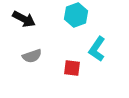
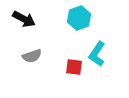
cyan hexagon: moved 3 px right, 3 px down
cyan L-shape: moved 5 px down
red square: moved 2 px right, 1 px up
